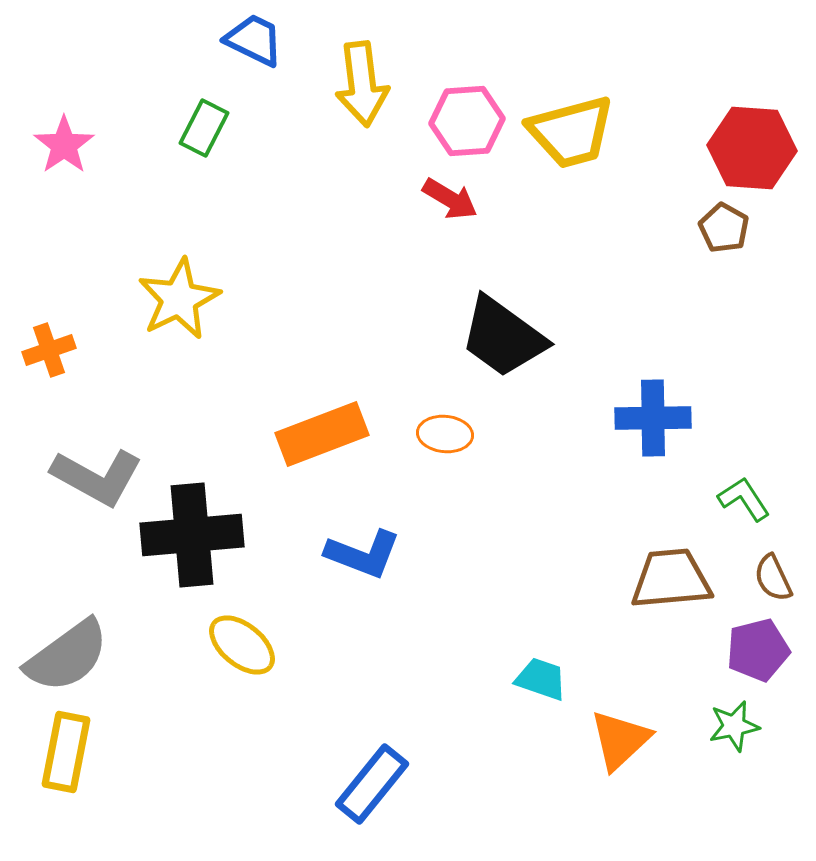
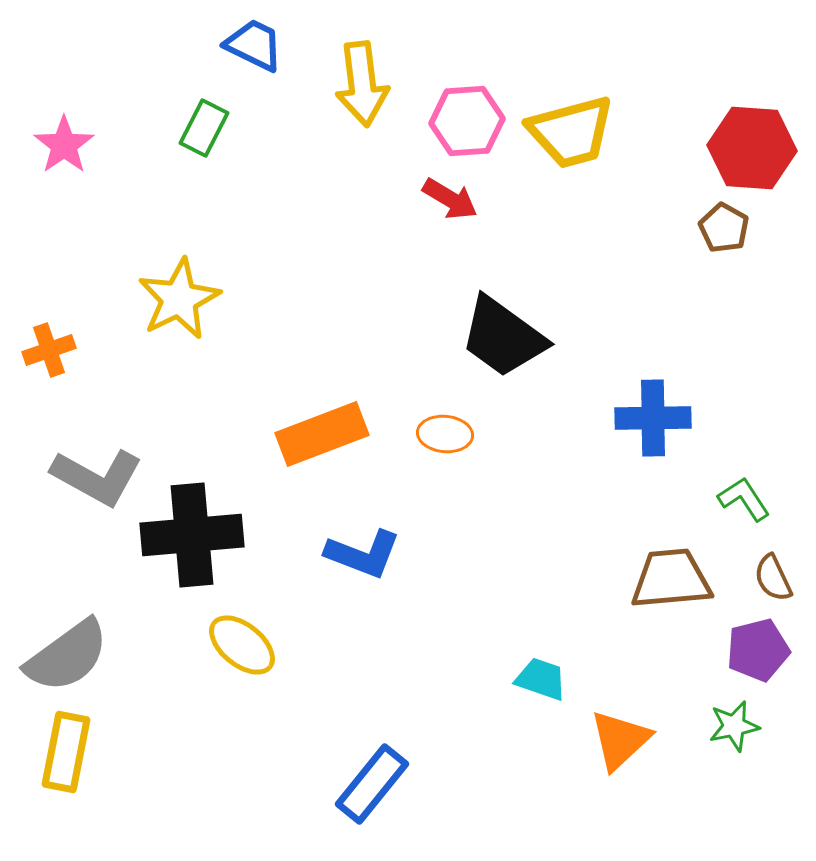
blue trapezoid: moved 5 px down
